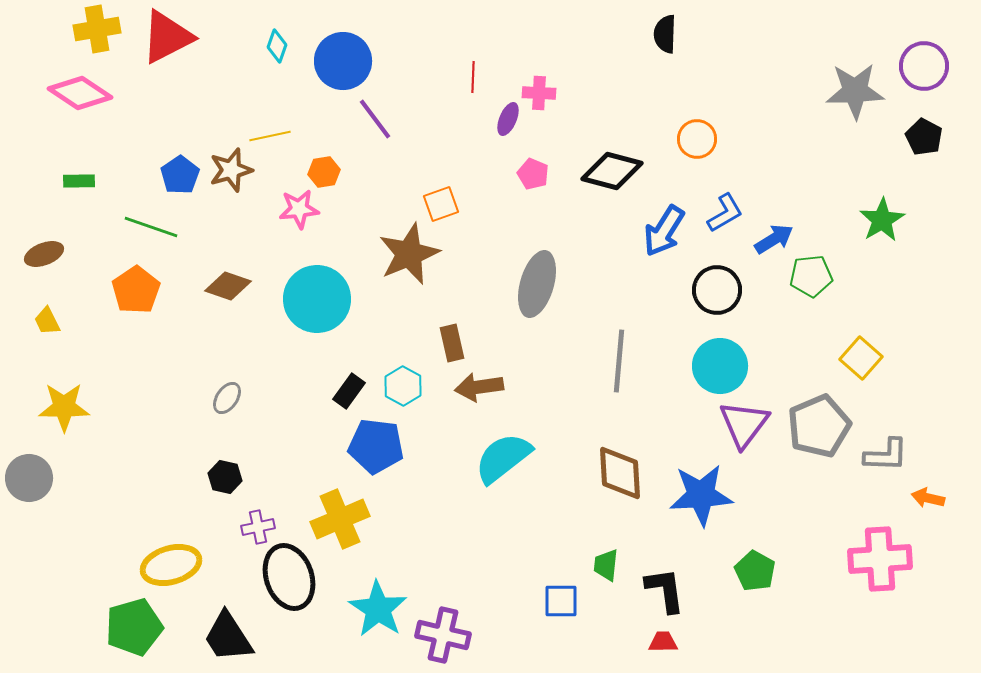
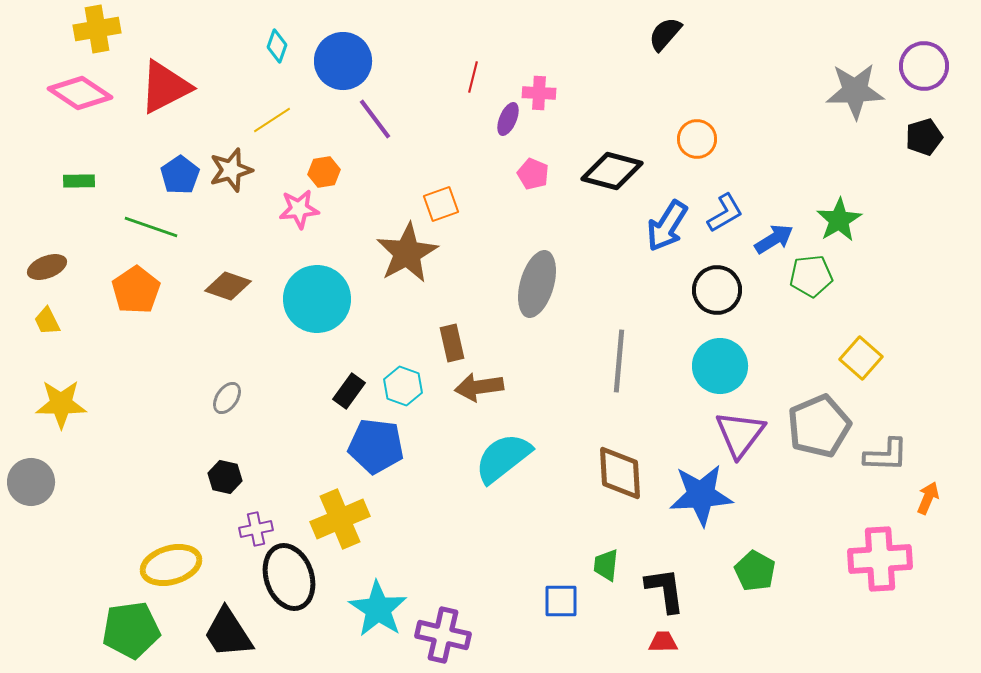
black semicircle at (665, 34): rotated 39 degrees clockwise
red triangle at (167, 37): moved 2 px left, 50 px down
red line at (473, 77): rotated 12 degrees clockwise
yellow line at (270, 136): moved 2 px right, 16 px up; rotated 21 degrees counterclockwise
black pentagon at (924, 137): rotated 27 degrees clockwise
green star at (882, 220): moved 43 px left
blue arrow at (664, 231): moved 3 px right, 5 px up
brown ellipse at (44, 254): moved 3 px right, 13 px down
brown star at (409, 254): moved 2 px left, 1 px up; rotated 6 degrees counterclockwise
cyan hexagon at (403, 386): rotated 9 degrees counterclockwise
yellow star at (64, 407): moved 3 px left, 3 px up
purple triangle at (744, 424): moved 4 px left, 10 px down
gray circle at (29, 478): moved 2 px right, 4 px down
orange arrow at (928, 498): rotated 100 degrees clockwise
purple cross at (258, 527): moved 2 px left, 2 px down
green pentagon at (134, 627): moved 3 px left, 3 px down; rotated 8 degrees clockwise
black trapezoid at (228, 637): moved 4 px up
